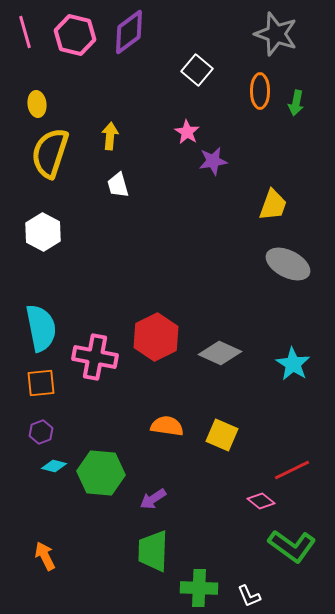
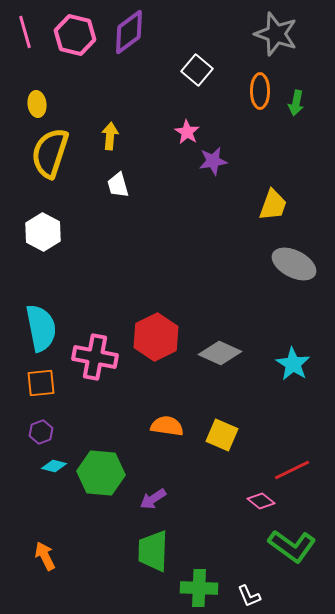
gray ellipse: moved 6 px right
